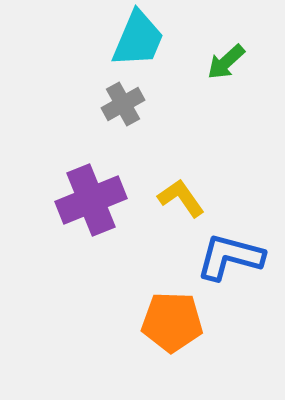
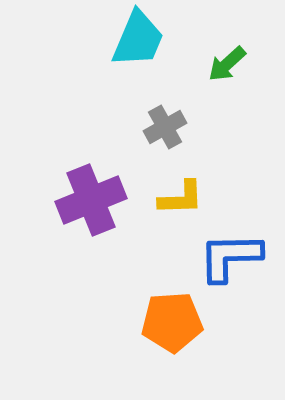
green arrow: moved 1 px right, 2 px down
gray cross: moved 42 px right, 23 px down
yellow L-shape: rotated 123 degrees clockwise
blue L-shape: rotated 16 degrees counterclockwise
orange pentagon: rotated 6 degrees counterclockwise
